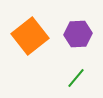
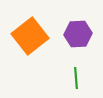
green line: rotated 45 degrees counterclockwise
